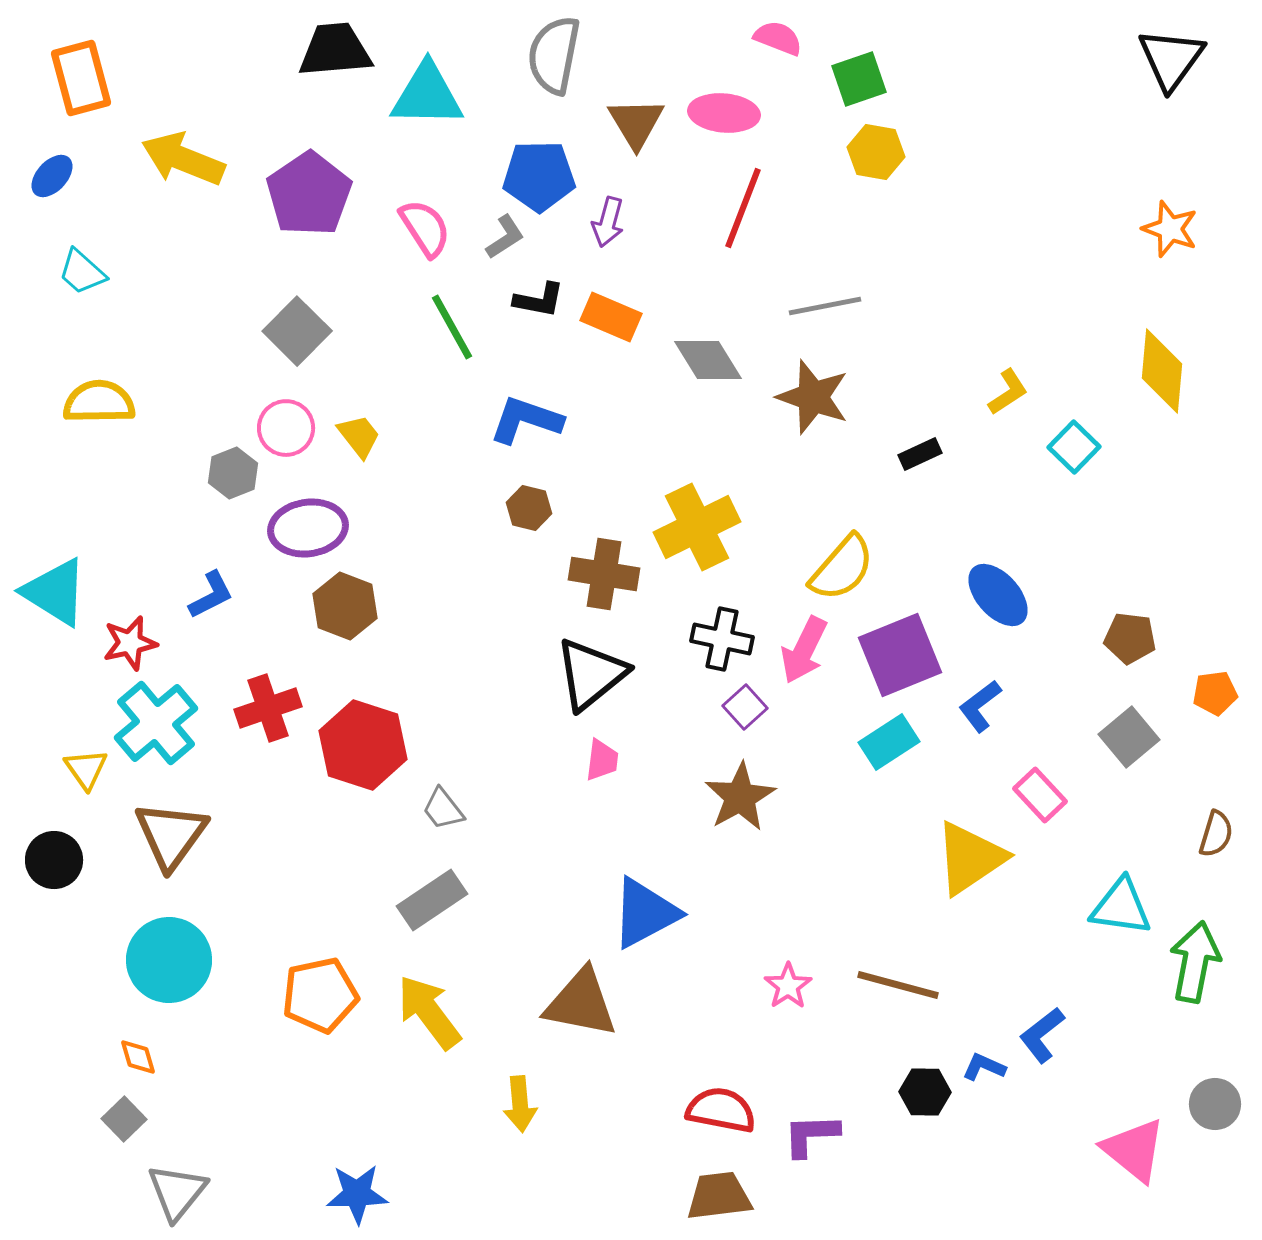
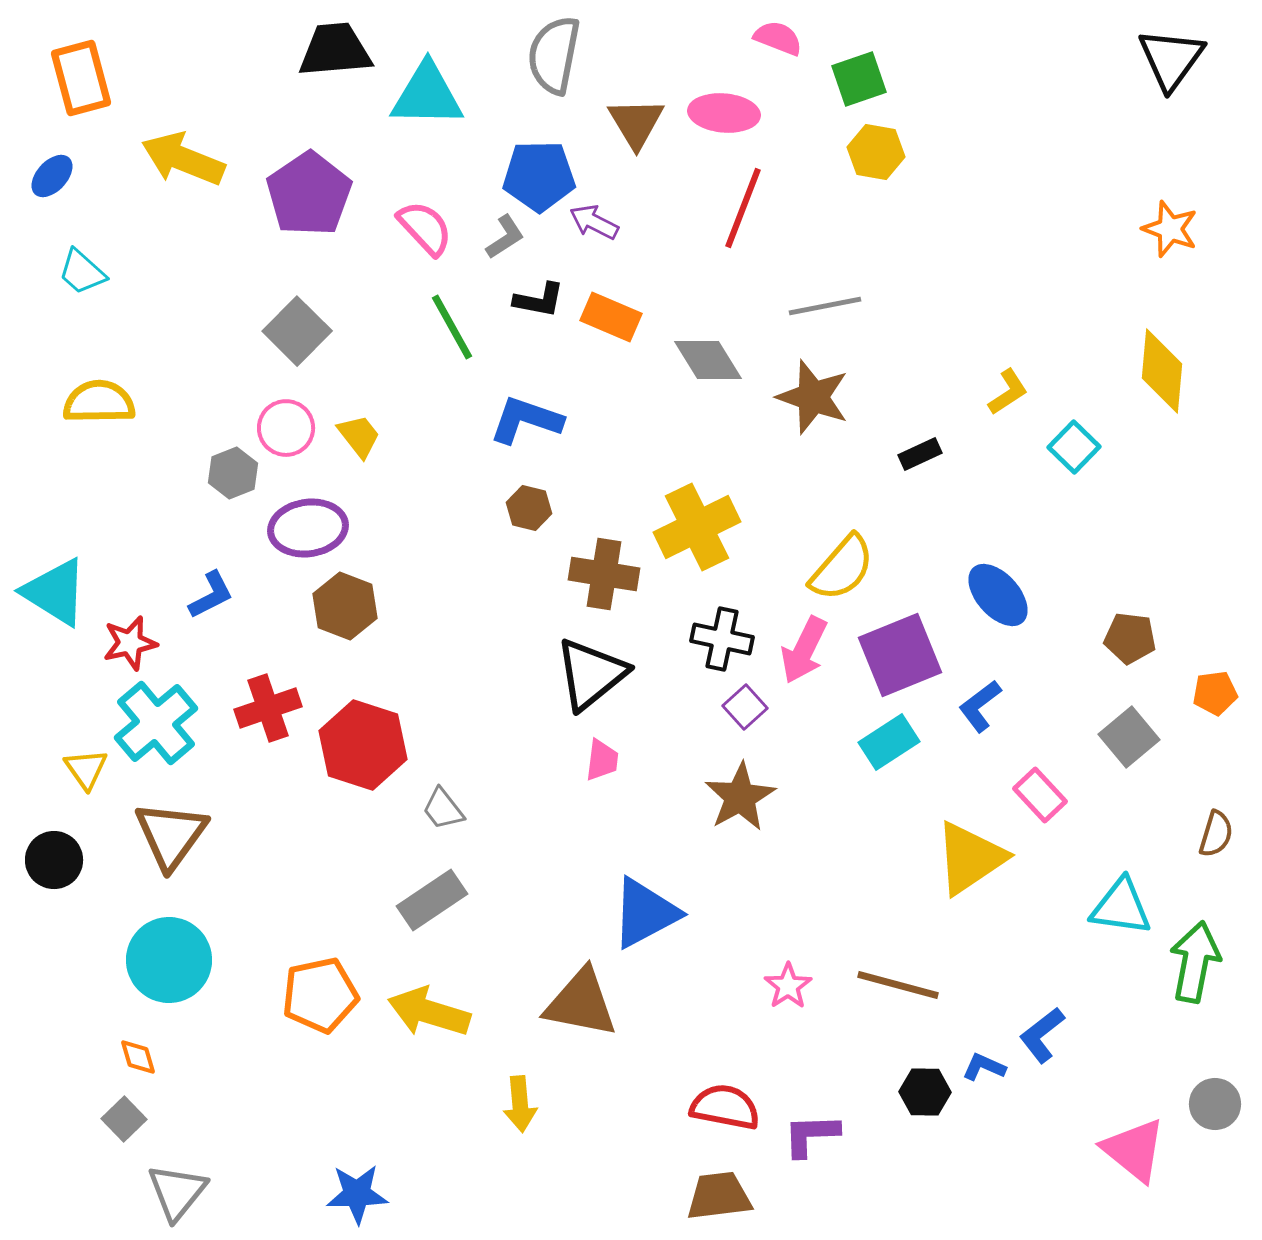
purple arrow at (608, 222): moved 14 px left; rotated 102 degrees clockwise
pink semicircle at (425, 228): rotated 10 degrees counterclockwise
yellow arrow at (429, 1012): rotated 36 degrees counterclockwise
red semicircle at (721, 1110): moved 4 px right, 3 px up
